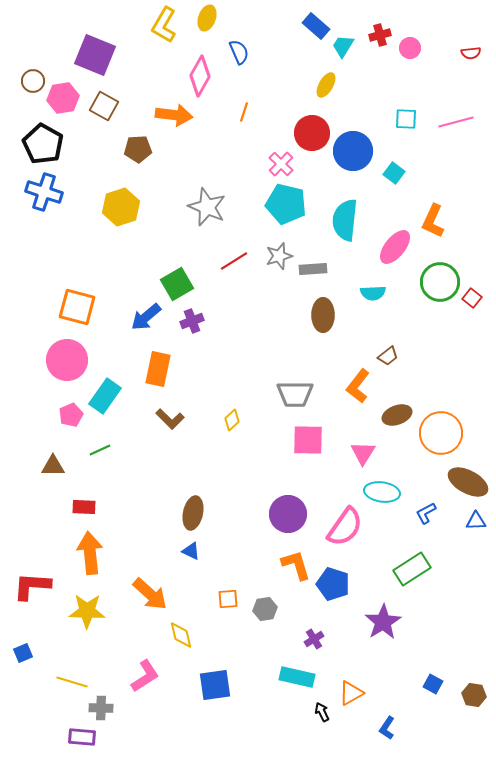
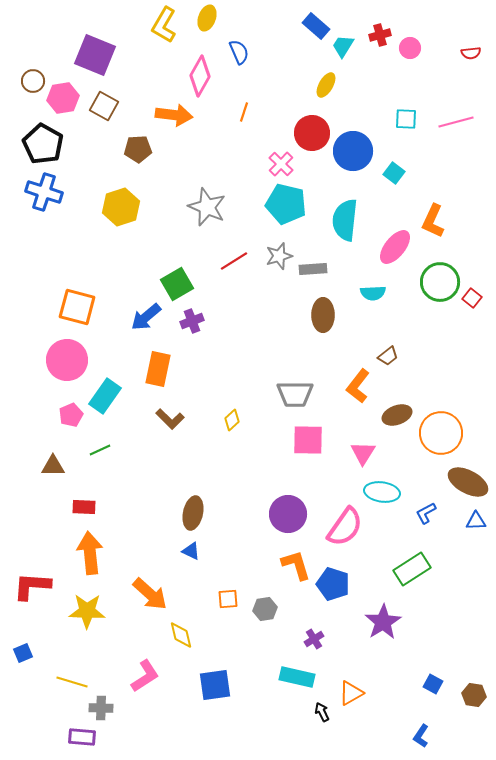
blue L-shape at (387, 728): moved 34 px right, 8 px down
